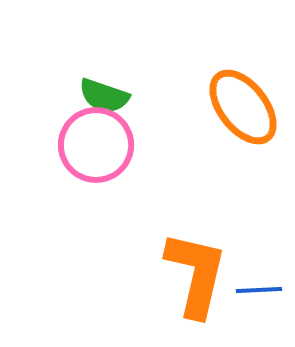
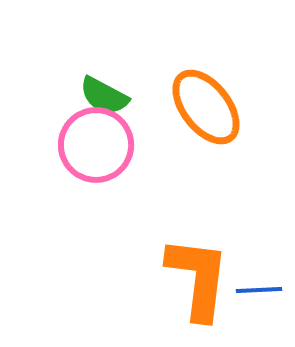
green semicircle: rotated 9 degrees clockwise
orange ellipse: moved 37 px left
orange L-shape: moved 2 px right, 4 px down; rotated 6 degrees counterclockwise
